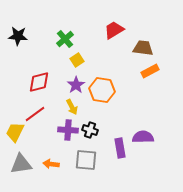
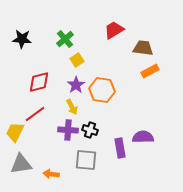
black star: moved 4 px right, 3 px down
orange arrow: moved 10 px down
